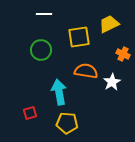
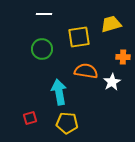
yellow trapezoid: moved 2 px right; rotated 10 degrees clockwise
green circle: moved 1 px right, 1 px up
orange cross: moved 3 px down; rotated 24 degrees counterclockwise
red square: moved 5 px down
